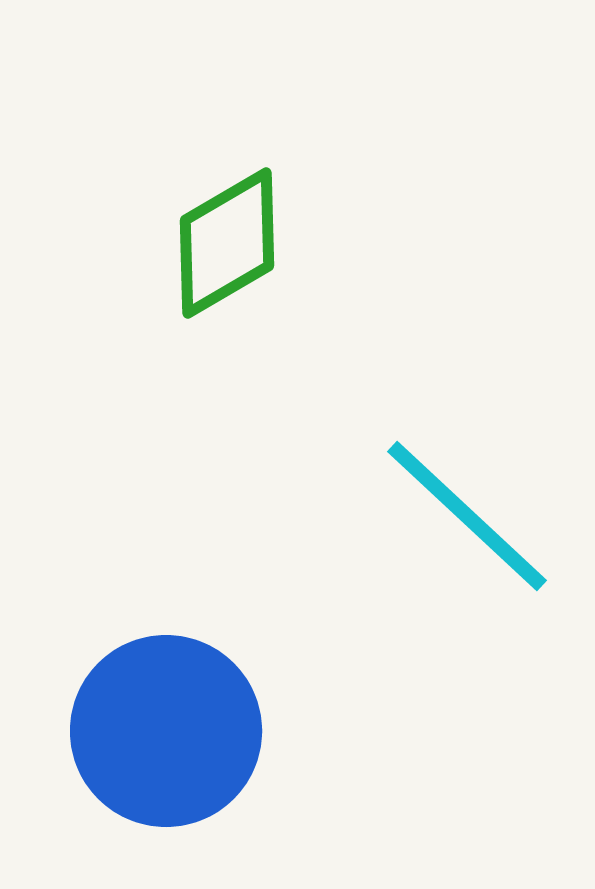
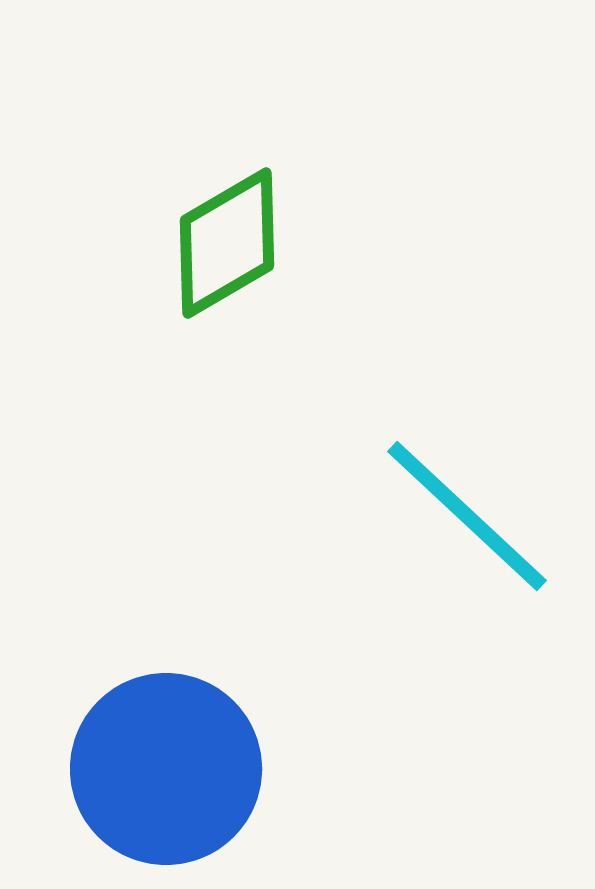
blue circle: moved 38 px down
